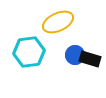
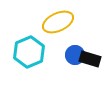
cyan hexagon: rotated 16 degrees counterclockwise
